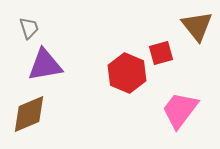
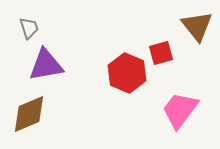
purple triangle: moved 1 px right
